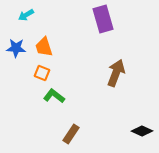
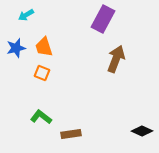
purple rectangle: rotated 44 degrees clockwise
blue star: rotated 18 degrees counterclockwise
brown arrow: moved 14 px up
green L-shape: moved 13 px left, 21 px down
brown rectangle: rotated 48 degrees clockwise
